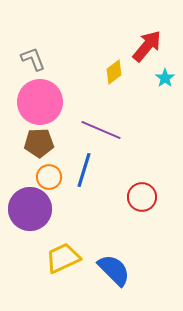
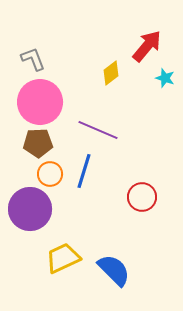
yellow diamond: moved 3 px left, 1 px down
cyan star: rotated 18 degrees counterclockwise
purple line: moved 3 px left
brown pentagon: moved 1 px left
blue line: moved 1 px down
orange circle: moved 1 px right, 3 px up
